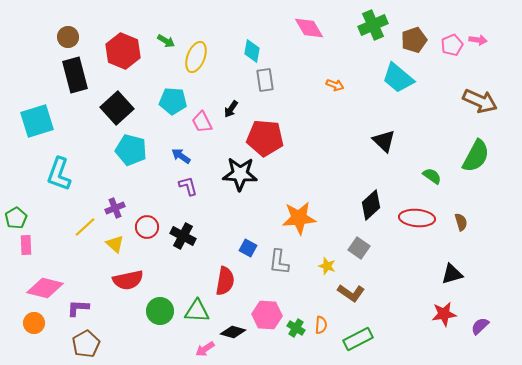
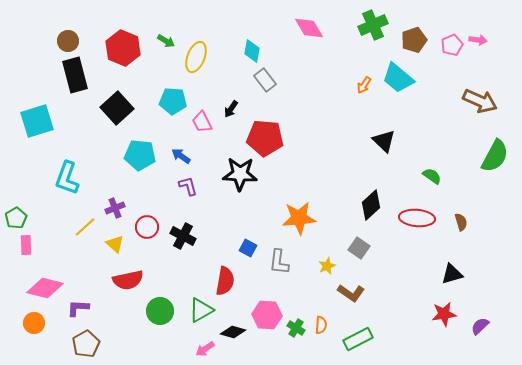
brown circle at (68, 37): moved 4 px down
red hexagon at (123, 51): moved 3 px up
gray rectangle at (265, 80): rotated 30 degrees counterclockwise
orange arrow at (335, 85): moved 29 px right; rotated 102 degrees clockwise
cyan pentagon at (131, 150): moved 9 px right, 5 px down; rotated 8 degrees counterclockwise
green semicircle at (476, 156): moved 19 px right
cyan L-shape at (59, 174): moved 8 px right, 4 px down
yellow star at (327, 266): rotated 30 degrees clockwise
green triangle at (197, 311): moved 4 px right, 1 px up; rotated 32 degrees counterclockwise
